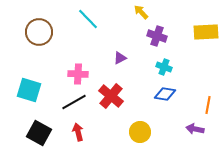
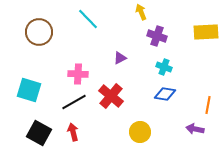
yellow arrow: rotated 21 degrees clockwise
red arrow: moved 5 px left
